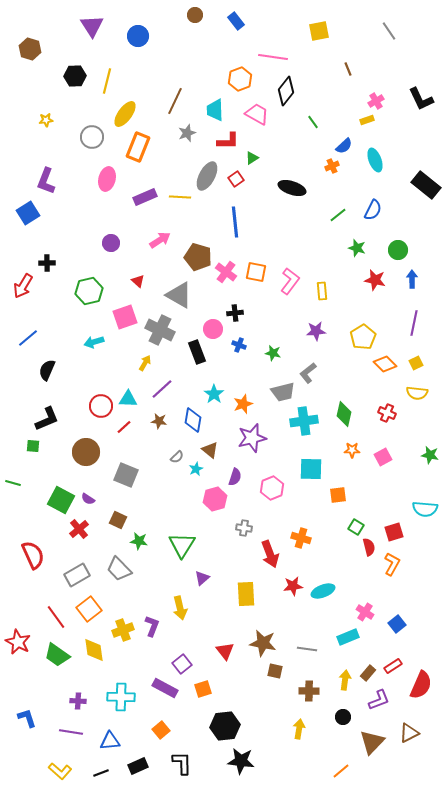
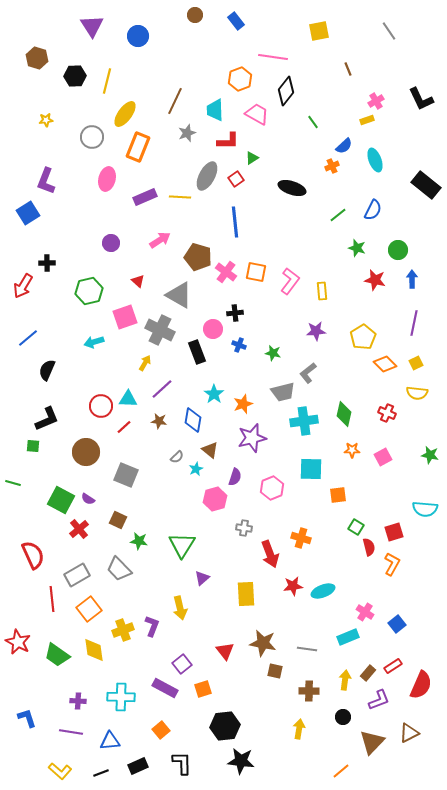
brown hexagon at (30, 49): moved 7 px right, 9 px down
red line at (56, 617): moved 4 px left, 18 px up; rotated 30 degrees clockwise
